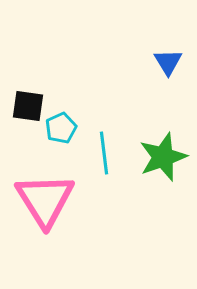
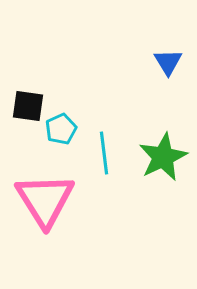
cyan pentagon: moved 1 px down
green star: rotated 6 degrees counterclockwise
